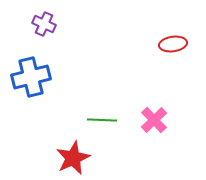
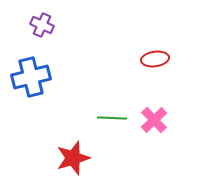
purple cross: moved 2 px left, 1 px down
red ellipse: moved 18 px left, 15 px down
green line: moved 10 px right, 2 px up
red star: rotated 8 degrees clockwise
